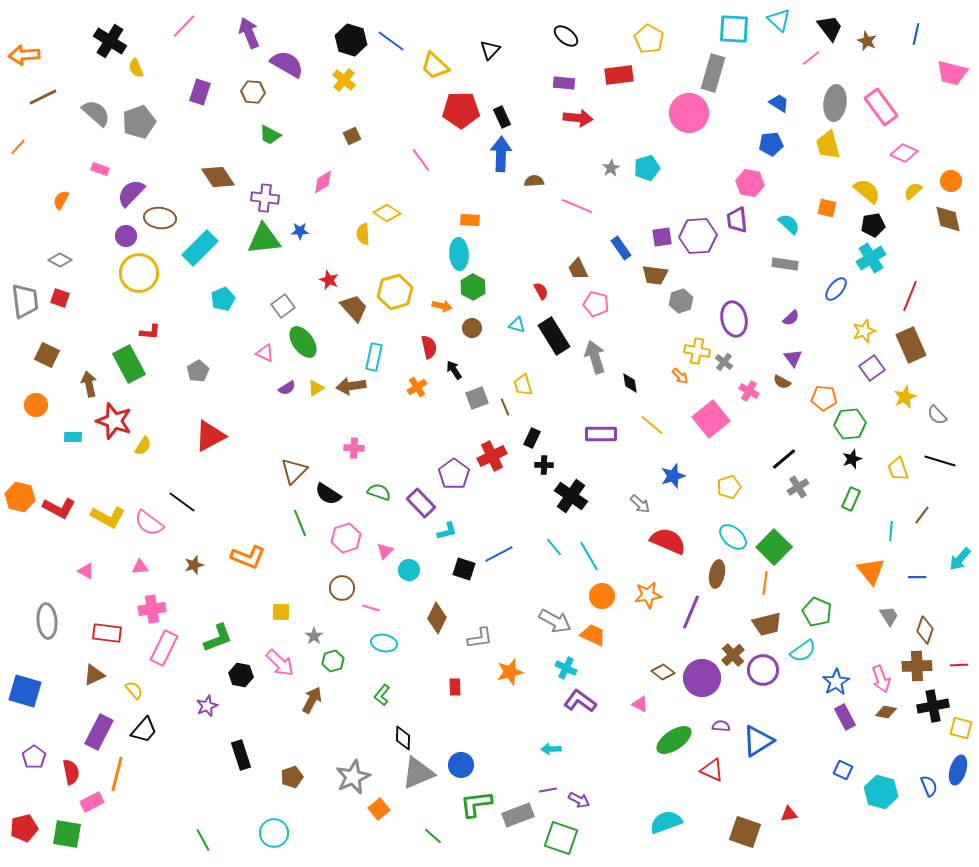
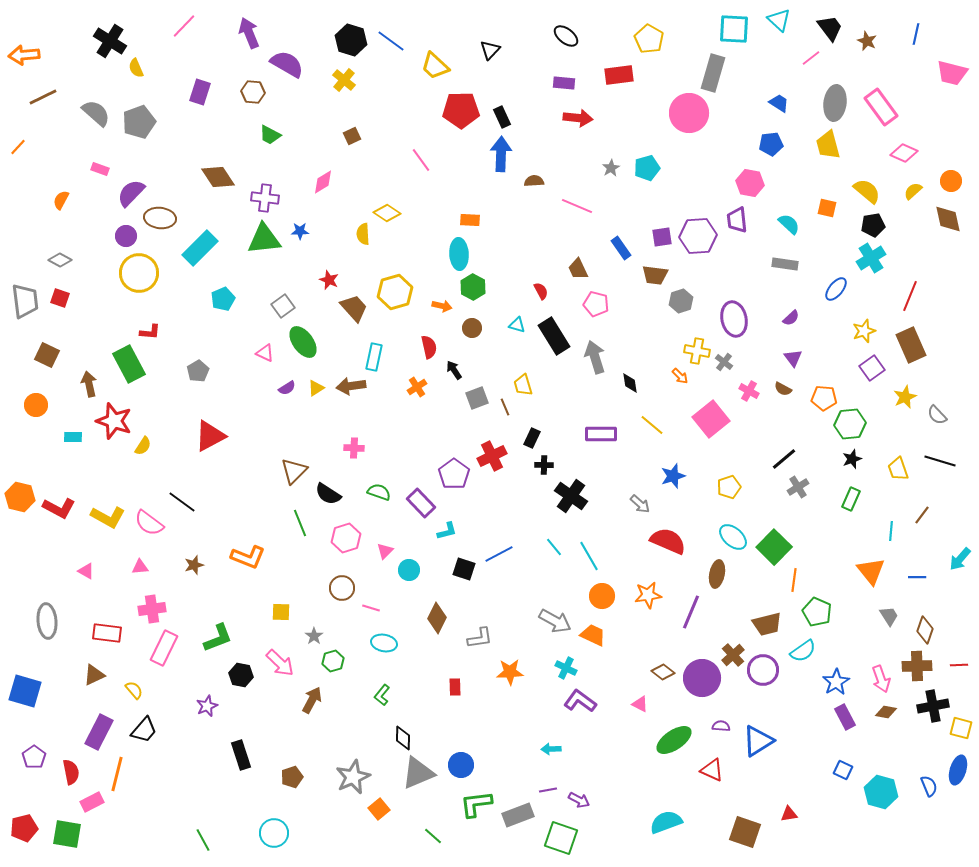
brown semicircle at (782, 382): moved 1 px right, 7 px down
orange line at (765, 583): moved 29 px right, 3 px up
orange star at (510, 672): rotated 12 degrees clockwise
